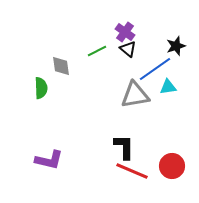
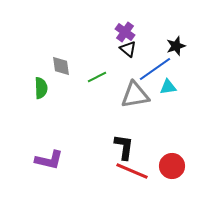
green line: moved 26 px down
black L-shape: rotated 8 degrees clockwise
